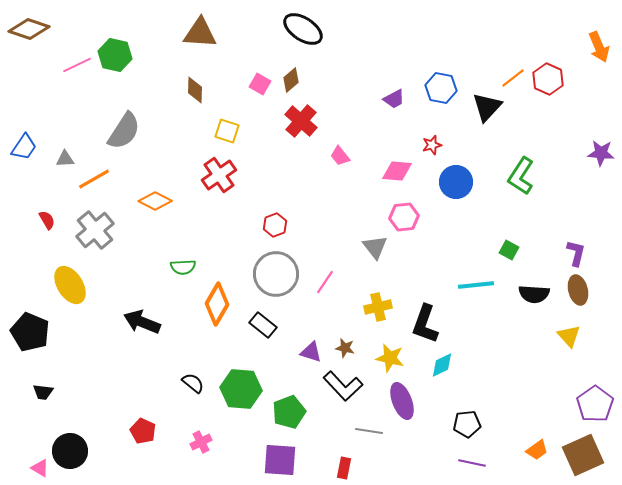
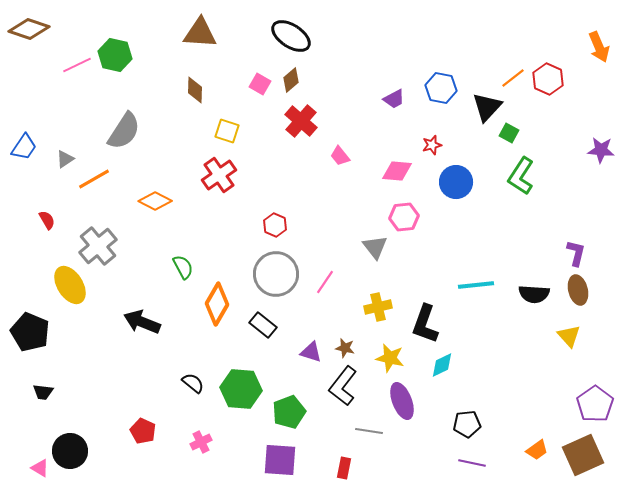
black ellipse at (303, 29): moved 12 px left, 7 px down
purple star at (601, 153): moved 3 px up
gray triangle at (65, 159): rotated 30 degrees counterclockwise
red hexagon at (275, 225): rotated 15 degrees counterclockwise
gray cross at (95, 230): moved 3 px right, 16 px down
green square at (509, 250): moved 117 px up
green semicircle at (183, 267): rotated 115 degrees counterclockwise
black L-shape at (343, 386): rotated 81 degrees clockwise
